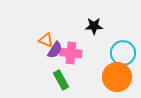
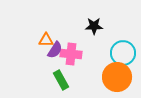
orange triangle: rotated 21 degrees counterclockwise
pink cross: moved 1 px down
